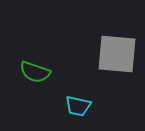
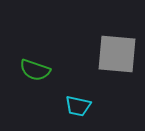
green semicircle: moved 2 px up
